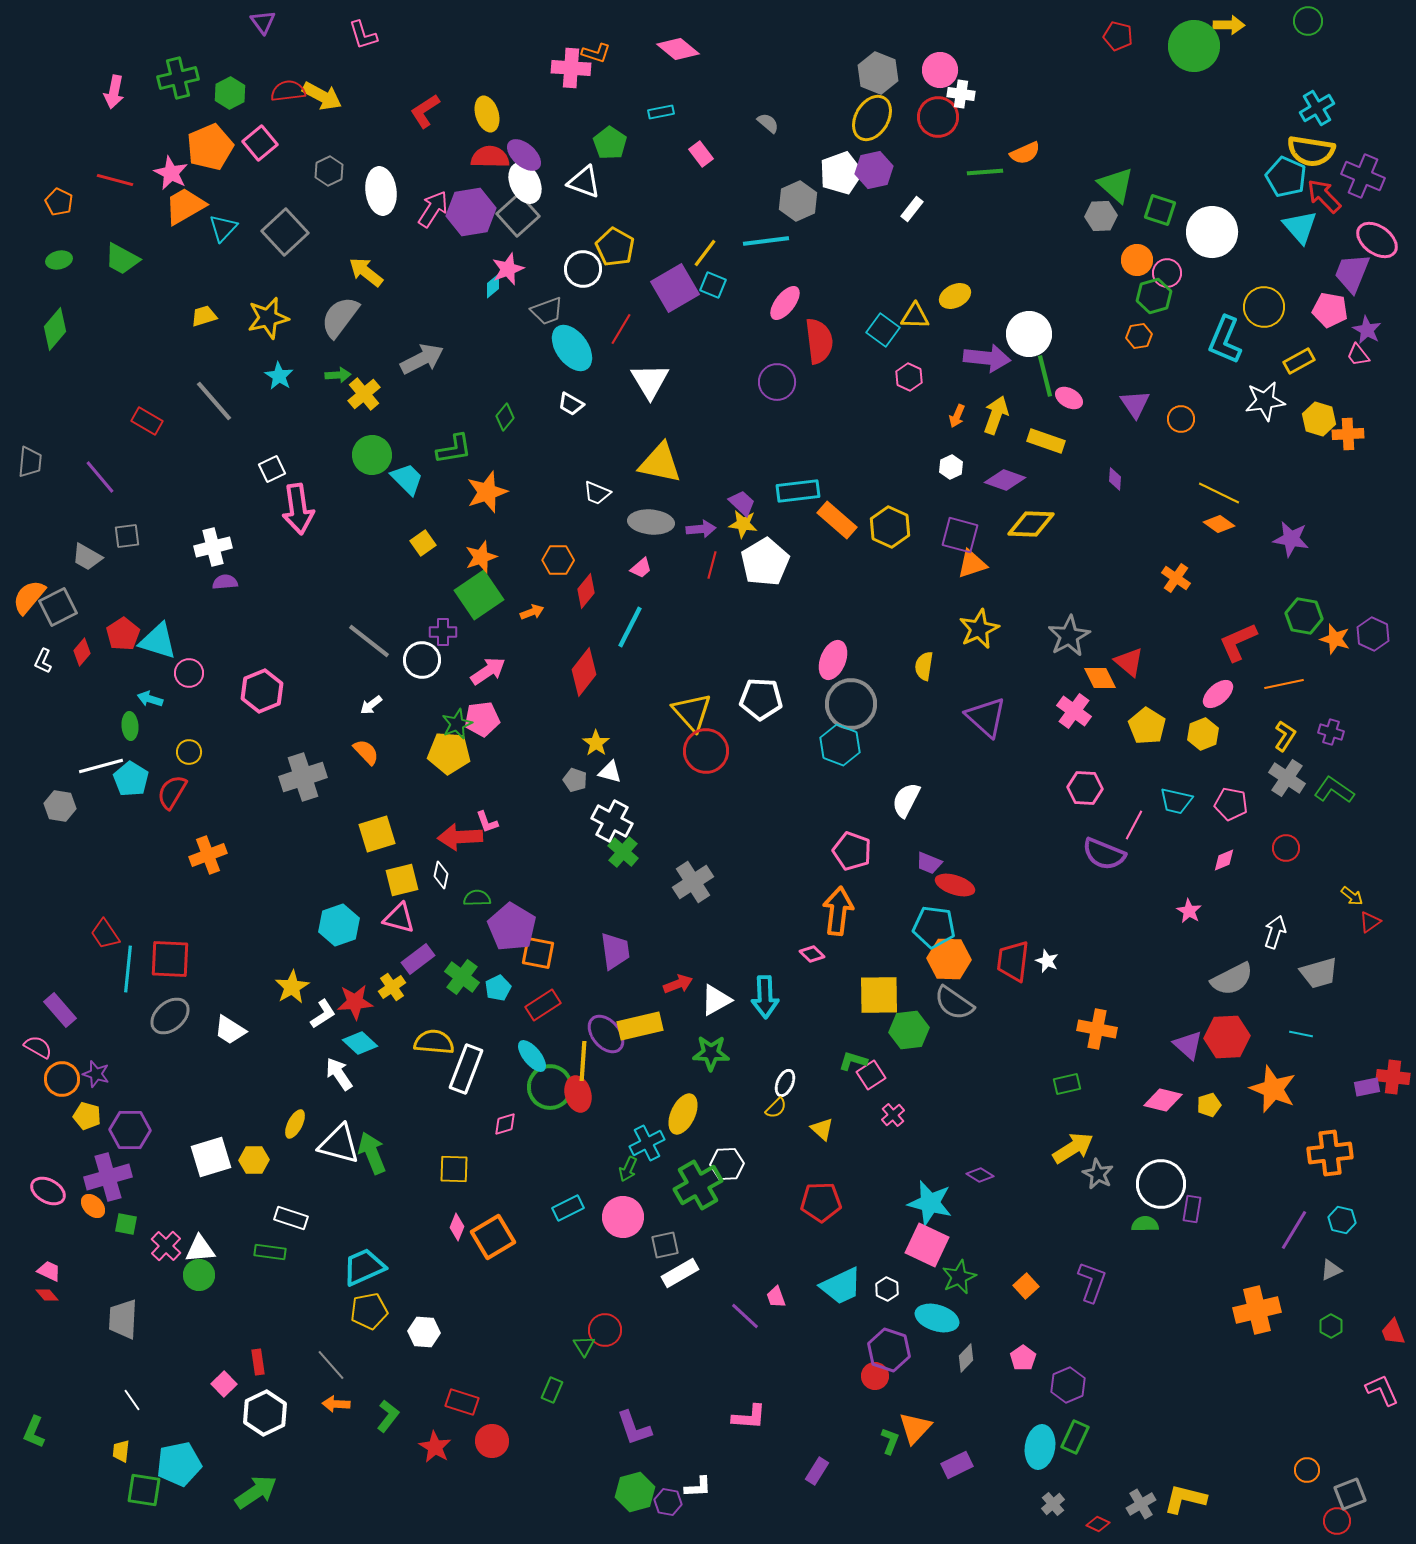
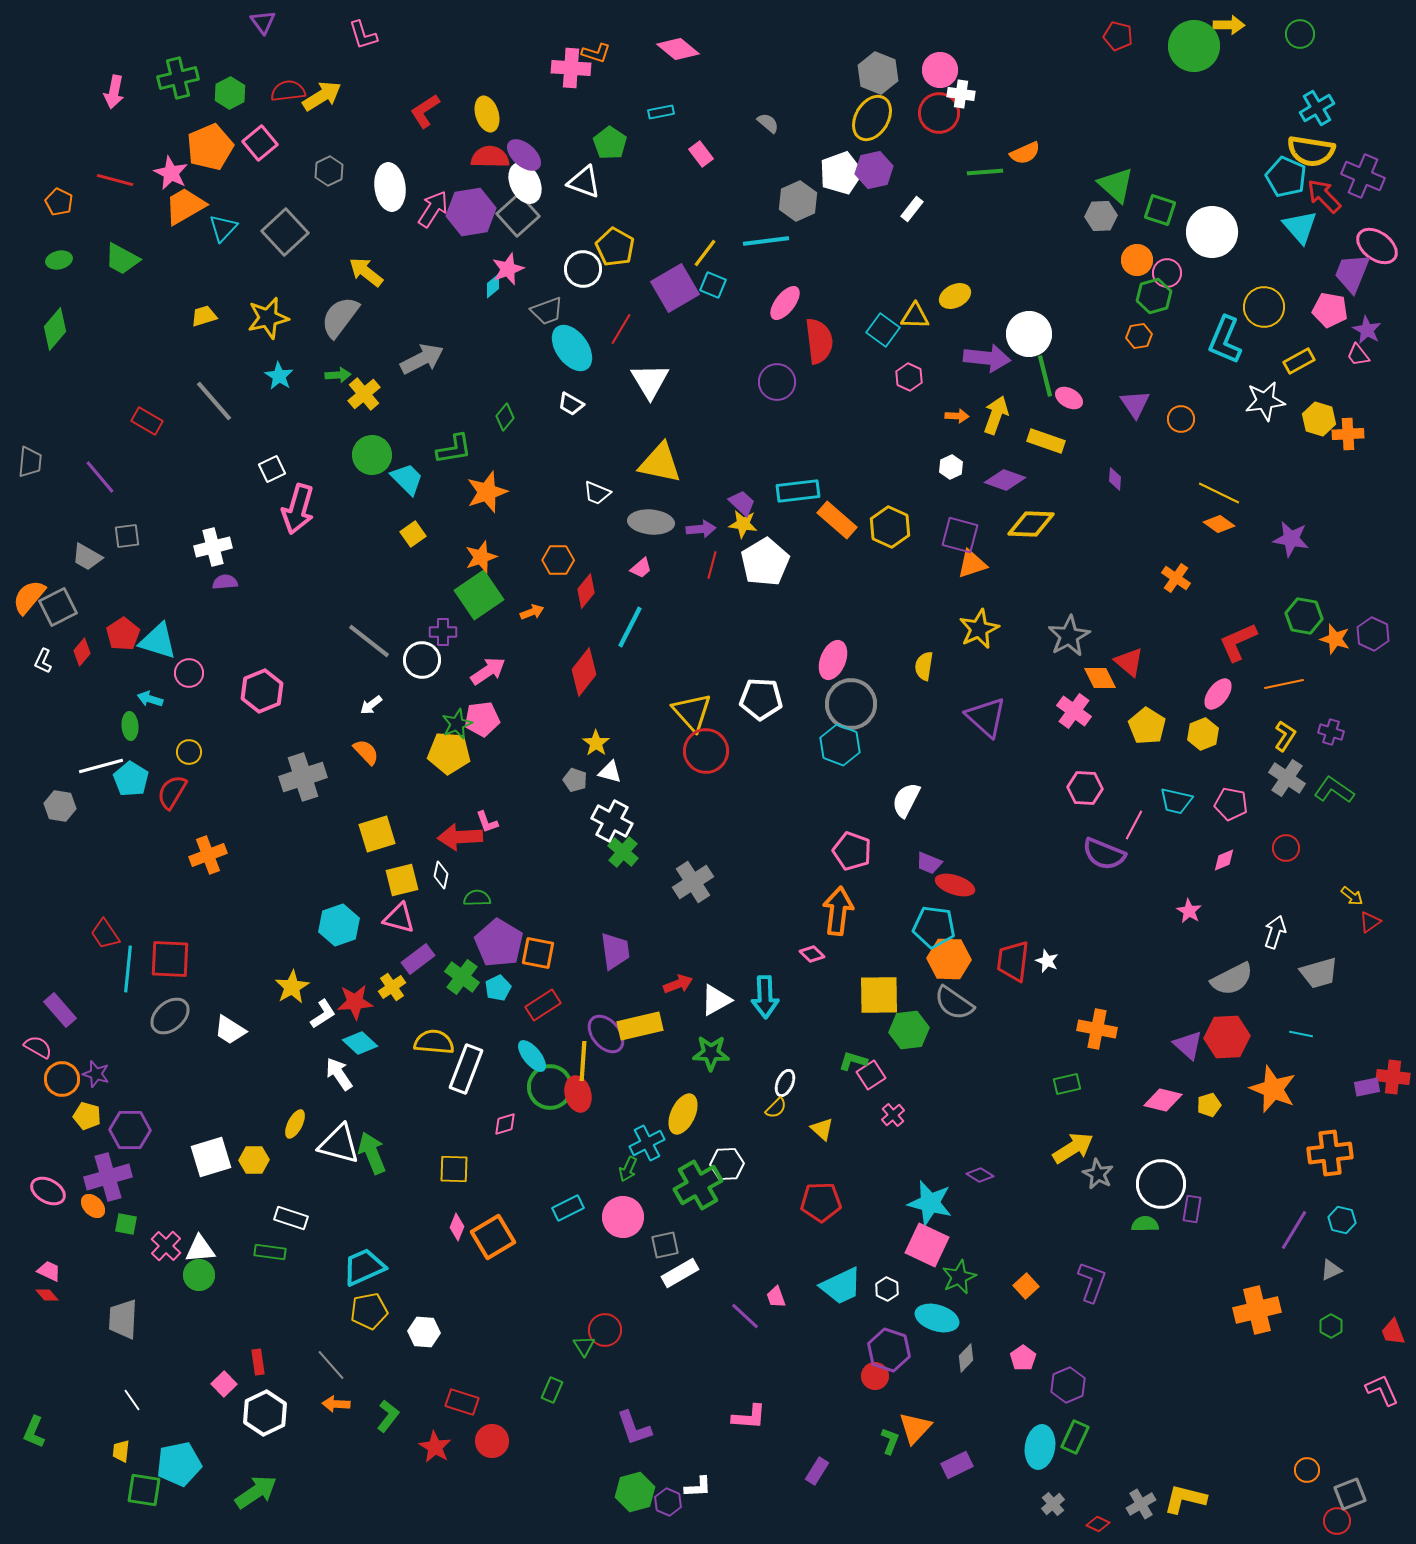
green circle at (1308, 21): moved 8 px left, 13 px down
yellow arrow at (322, 96): rotated 60 degrees counterclockwise
red circle at (938, 117): moved 1 px right, 4 px up
white ellipse at (381, 191): moved 9 px right, 4 px up
pink ellipse at (1377, 240): moved 6 px down
orange arrow at (957, 416): rotated 110 degrees counterclockwise
pink arrow at (298, 509): rotated 24 degrees clockwise
yellow square at (423, 543): moved 10 px left, 9 px up
pink ellipse at (1218, 694): rotated 12 degrees counterclockwise
purple pentagon at (512, 927): moved 13 px left, 16 px down
purple hexagon at (668, 1502): rotated 12 degrees clockwise
